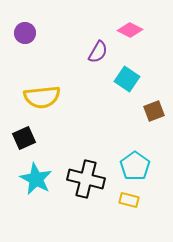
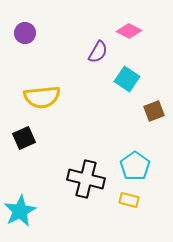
pink diamond: moved 1 px left, 1 px down
cyan star: moved 16 px left, 32 px down; rotated 16 degrees clockwise
